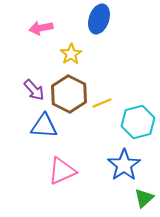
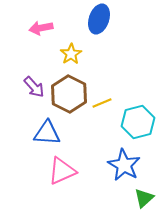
purple arrow: moved 3 px up
blue triangle: moved 3 px right, 7 px down
blue star: rotated 8 degrees counterclockwise
